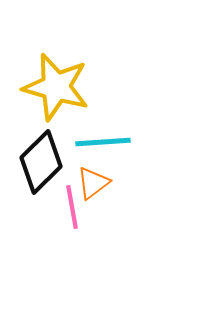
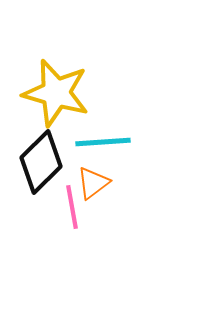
yellow star: moved 6 px down
